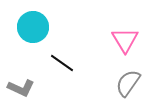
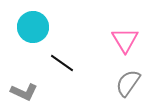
gray L-shape: moved 3 px right, 4 px down
